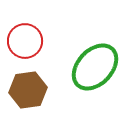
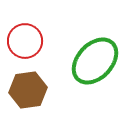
green ellipse: moved 6 px up
